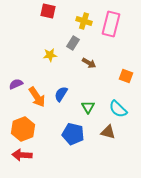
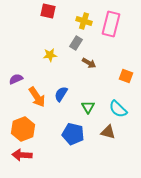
gray rectangle: moved 3 px right
purple semicircle: moved 5 px up
